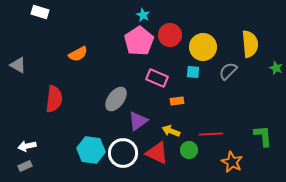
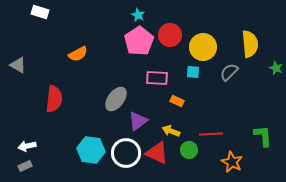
cyan star: moved 5 px left
gray semicircle: moved 1 px right, 1 px down
pink rectangle: rotated 20 degrees counterclockwise
orange rectangle: rotated 32 degrees clockwise
white circle: moved 3 px right
